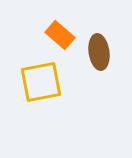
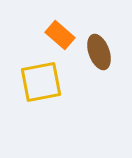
brown ellipse: rotated 12 degrees counterclockwise
